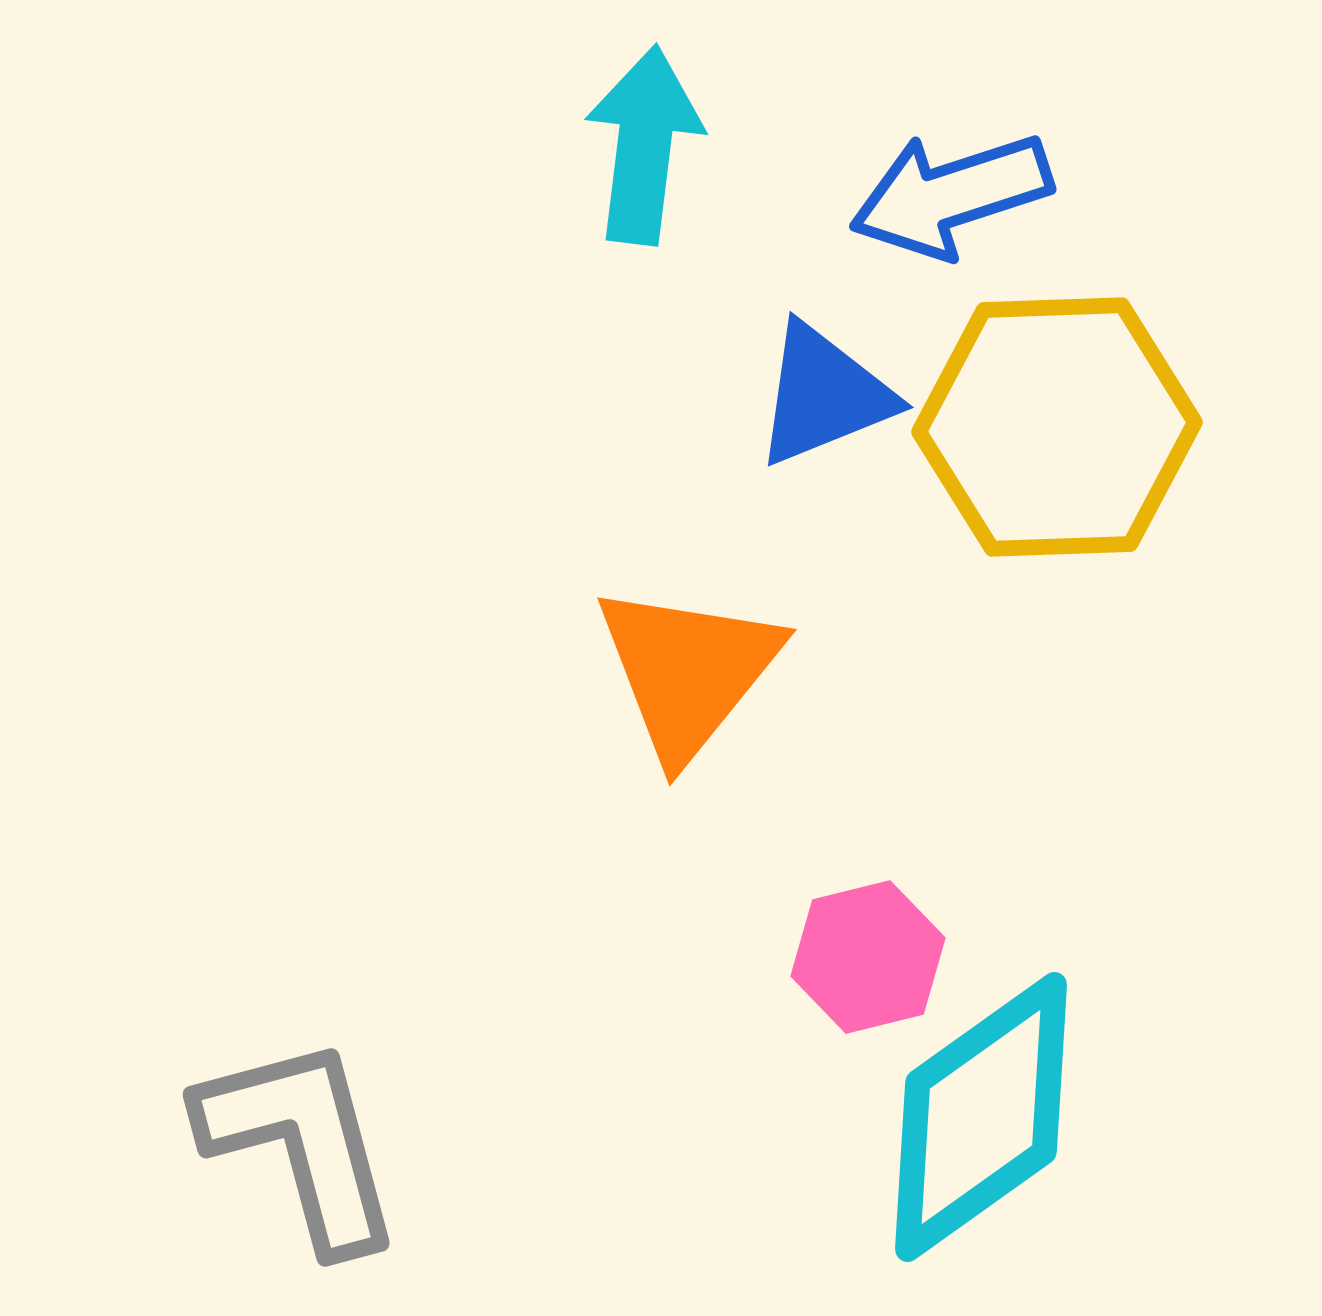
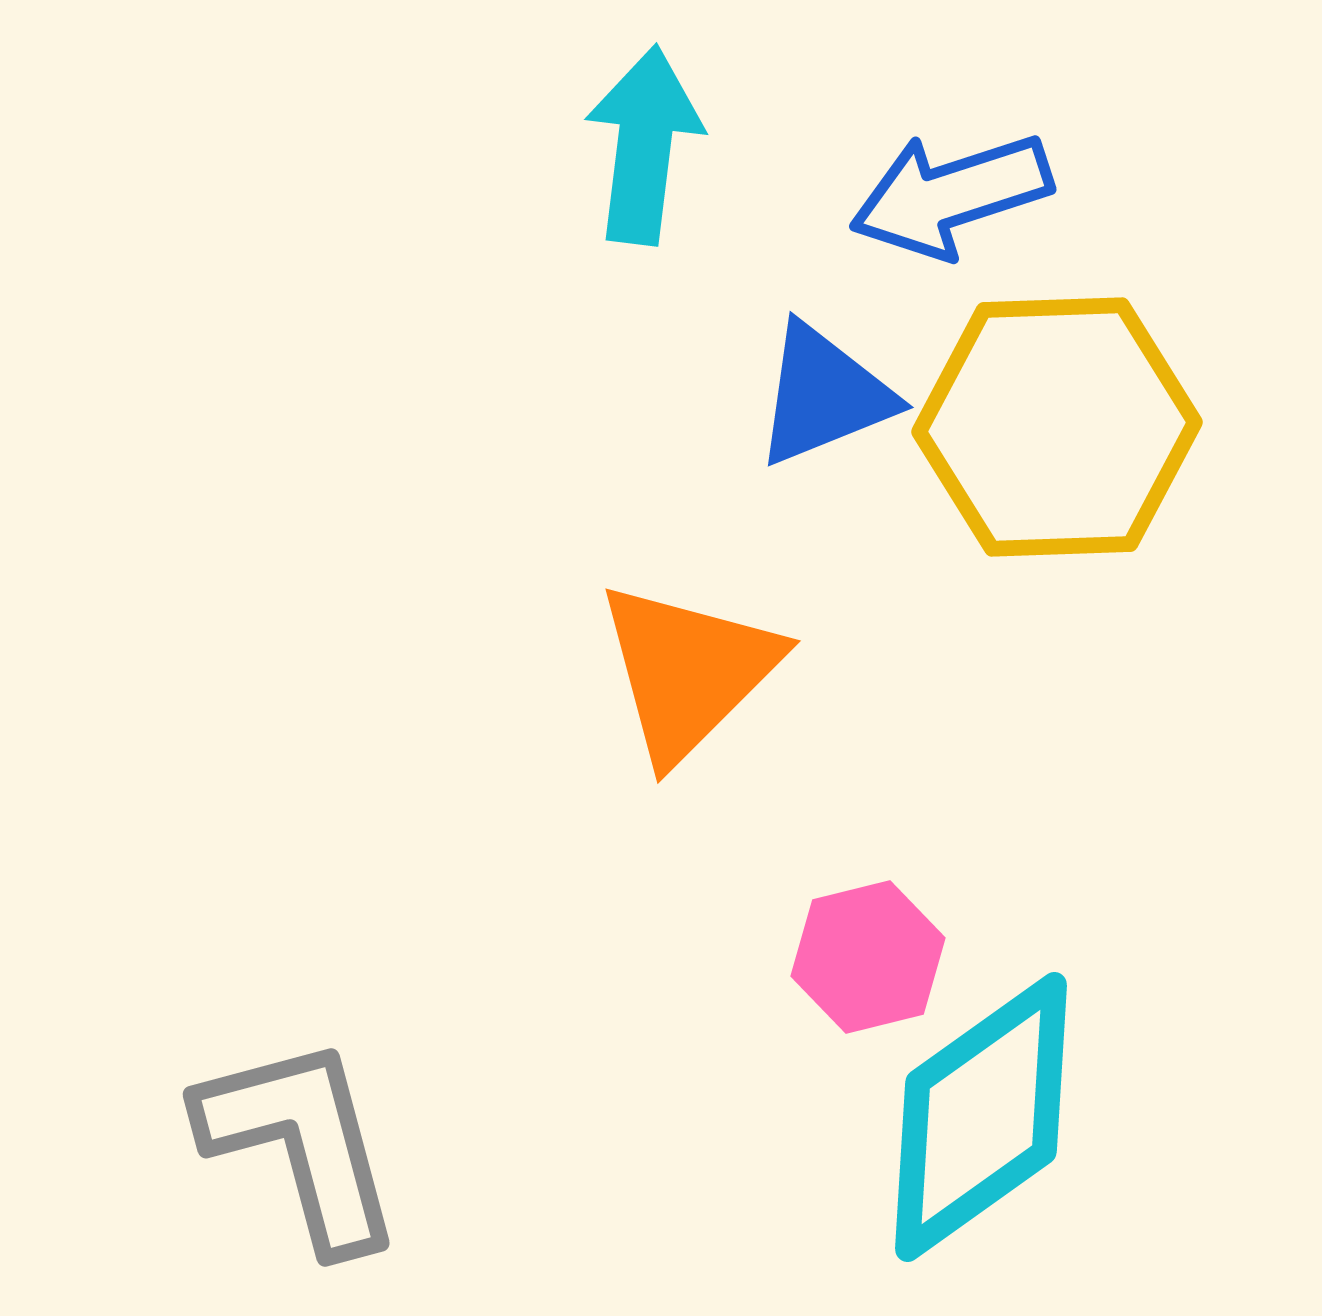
orange triangle: rotated 6 degrees clockwise
